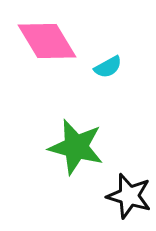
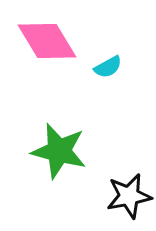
green star: moved 17 px left, 4 px down
black star: rotated 27 degrees counterclockwise
